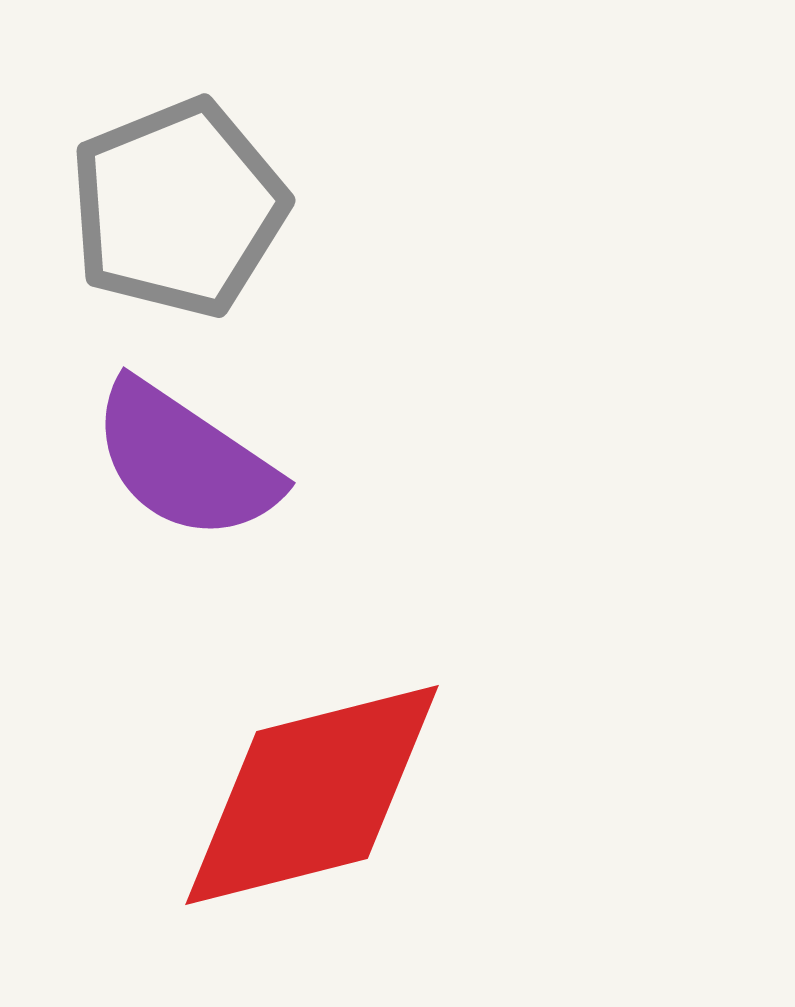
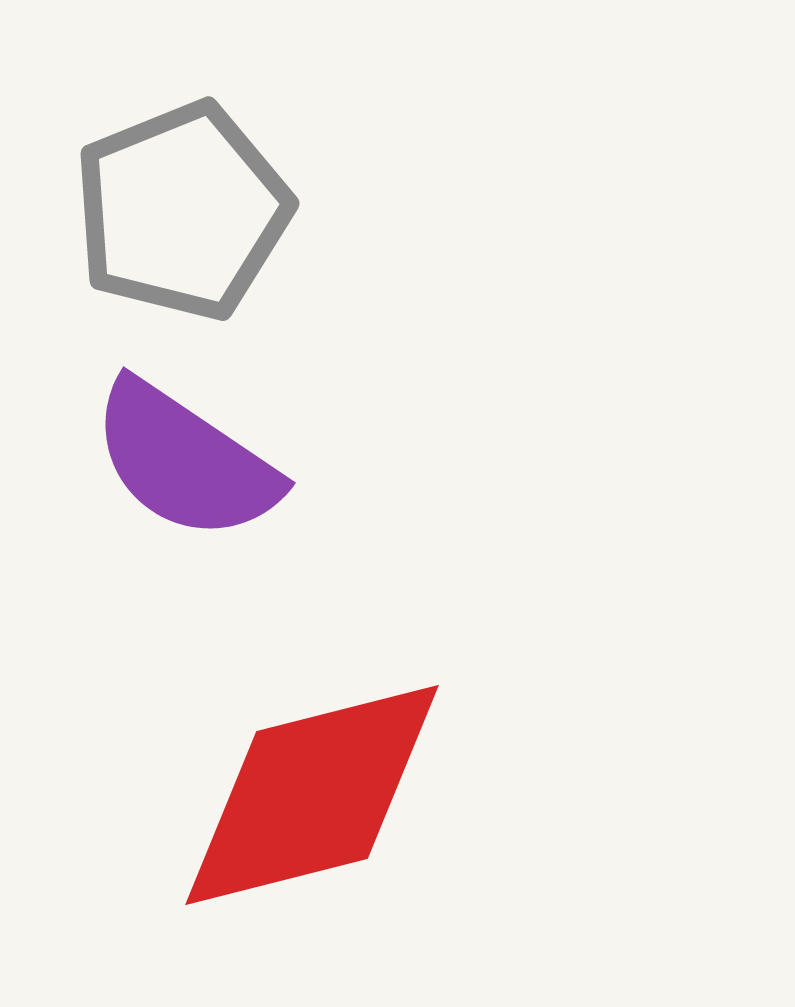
gray pentagon: moved 4 px right, 3 px down
